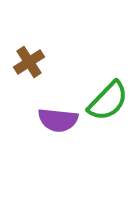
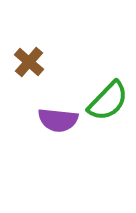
brown cross: rotated 16 degrees counterclockwise
